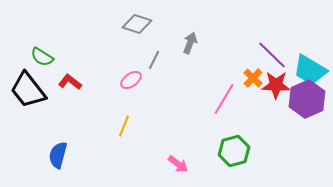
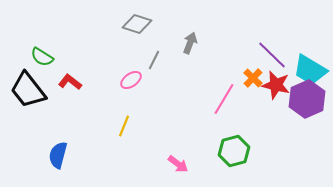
red star: rotated 12 degrees clockwise
